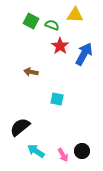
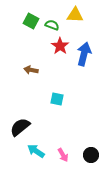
blue arrow: rotated 15 degrees counterclockwise
brown arrow: moved 2 px up
black circle: moved 9 px right, 4 px down
